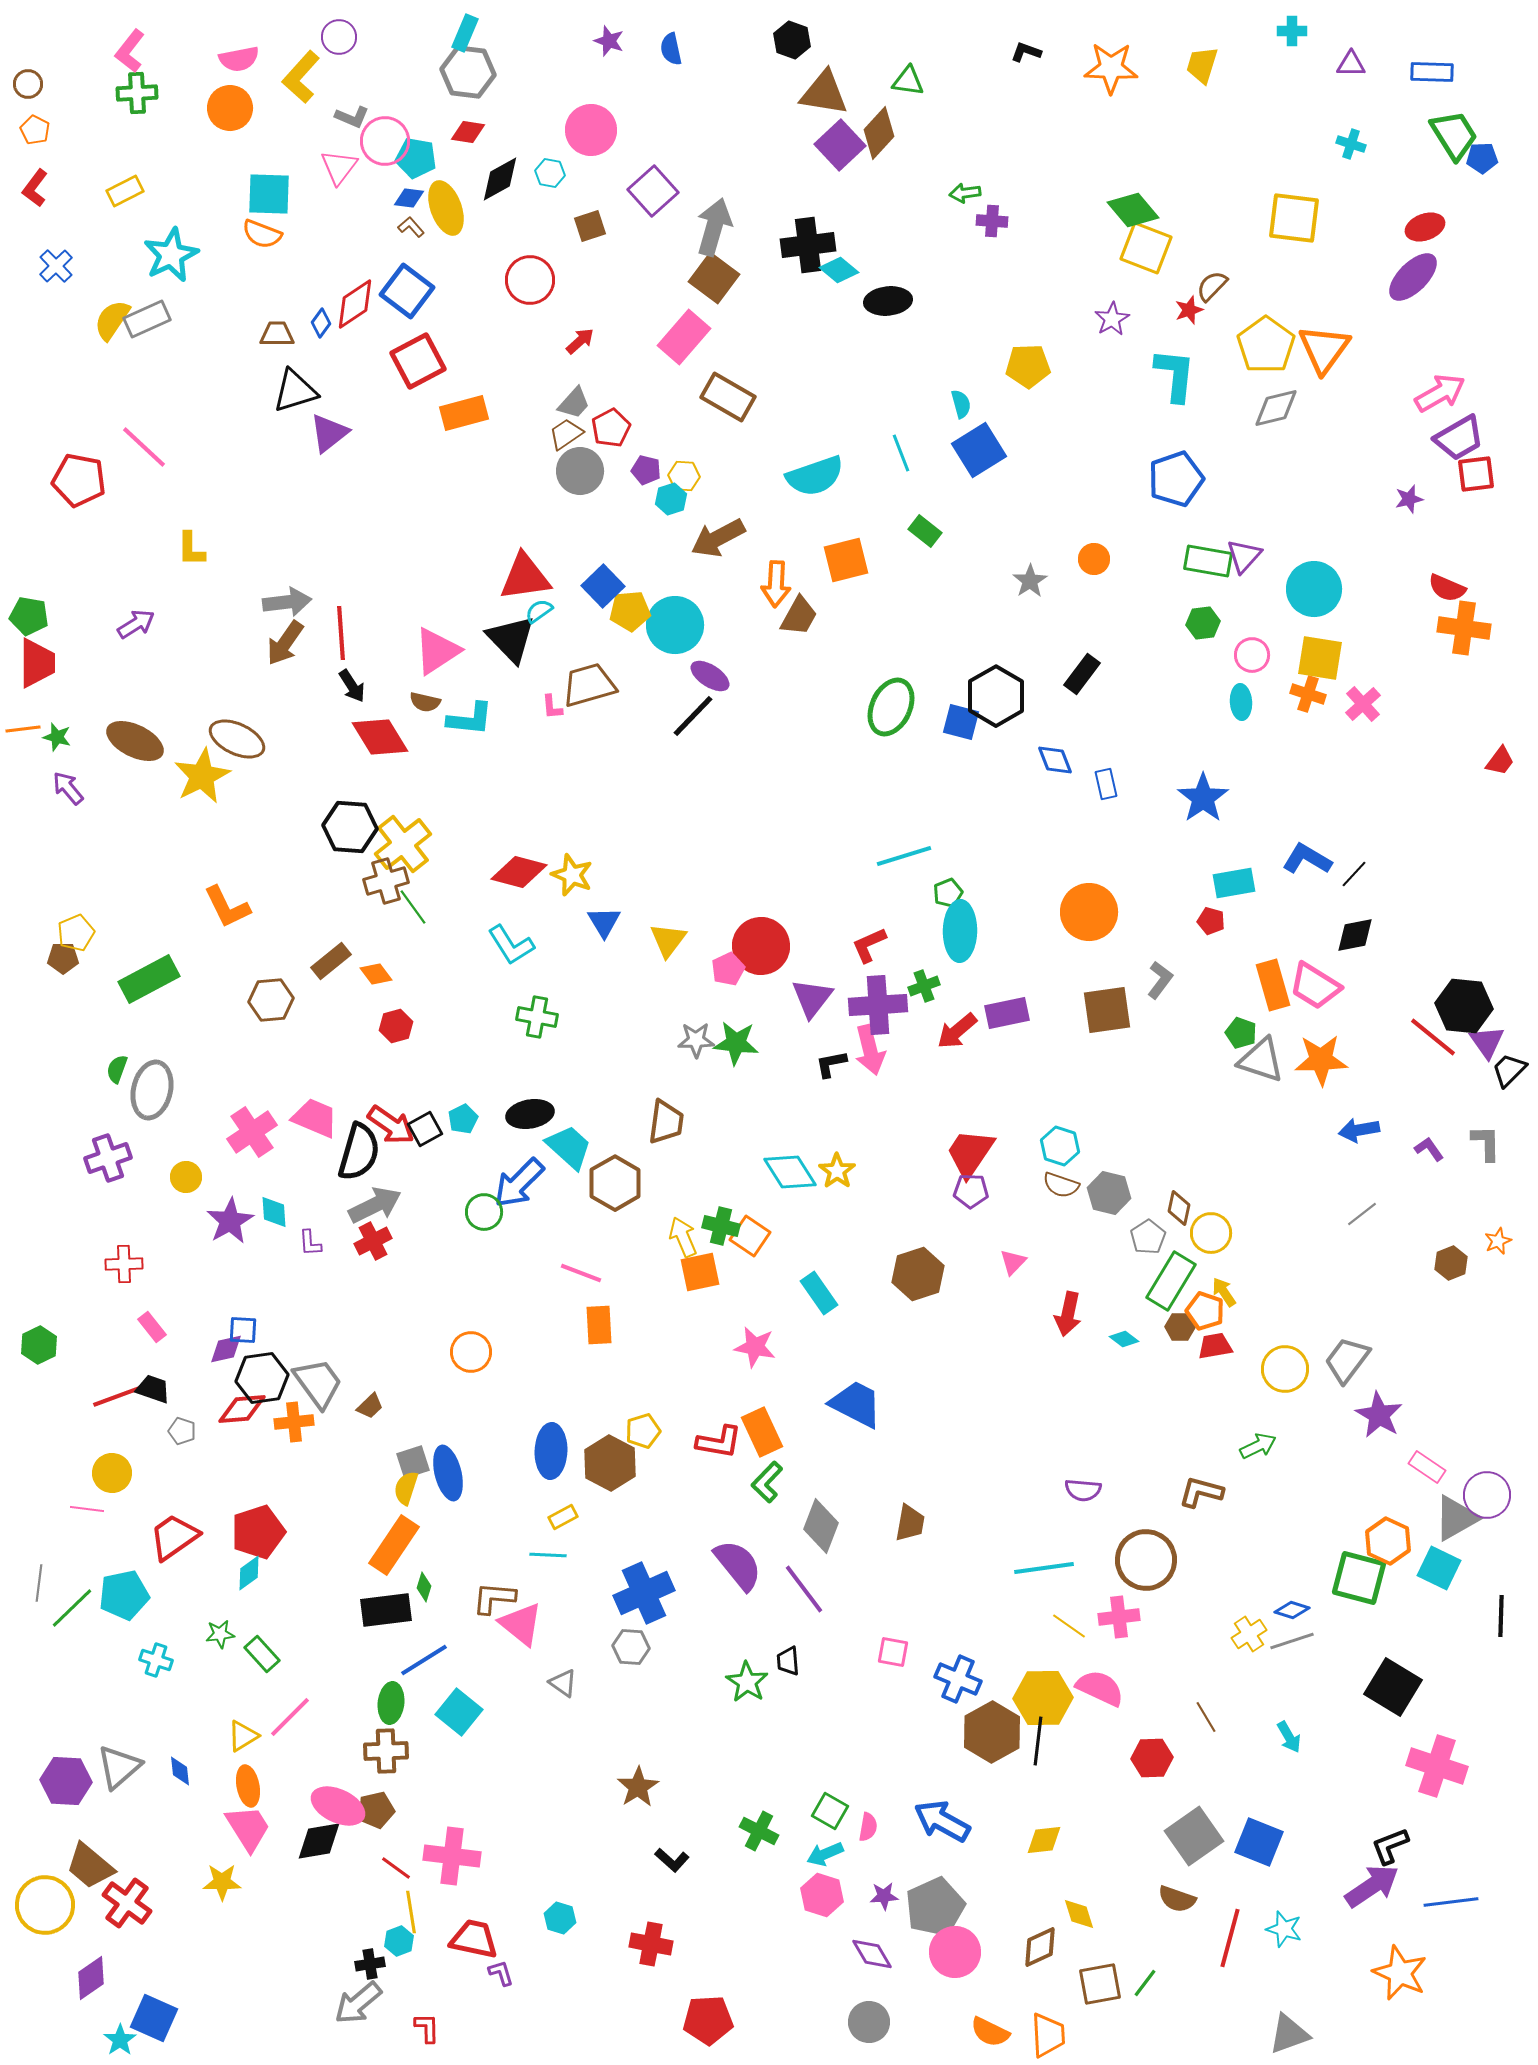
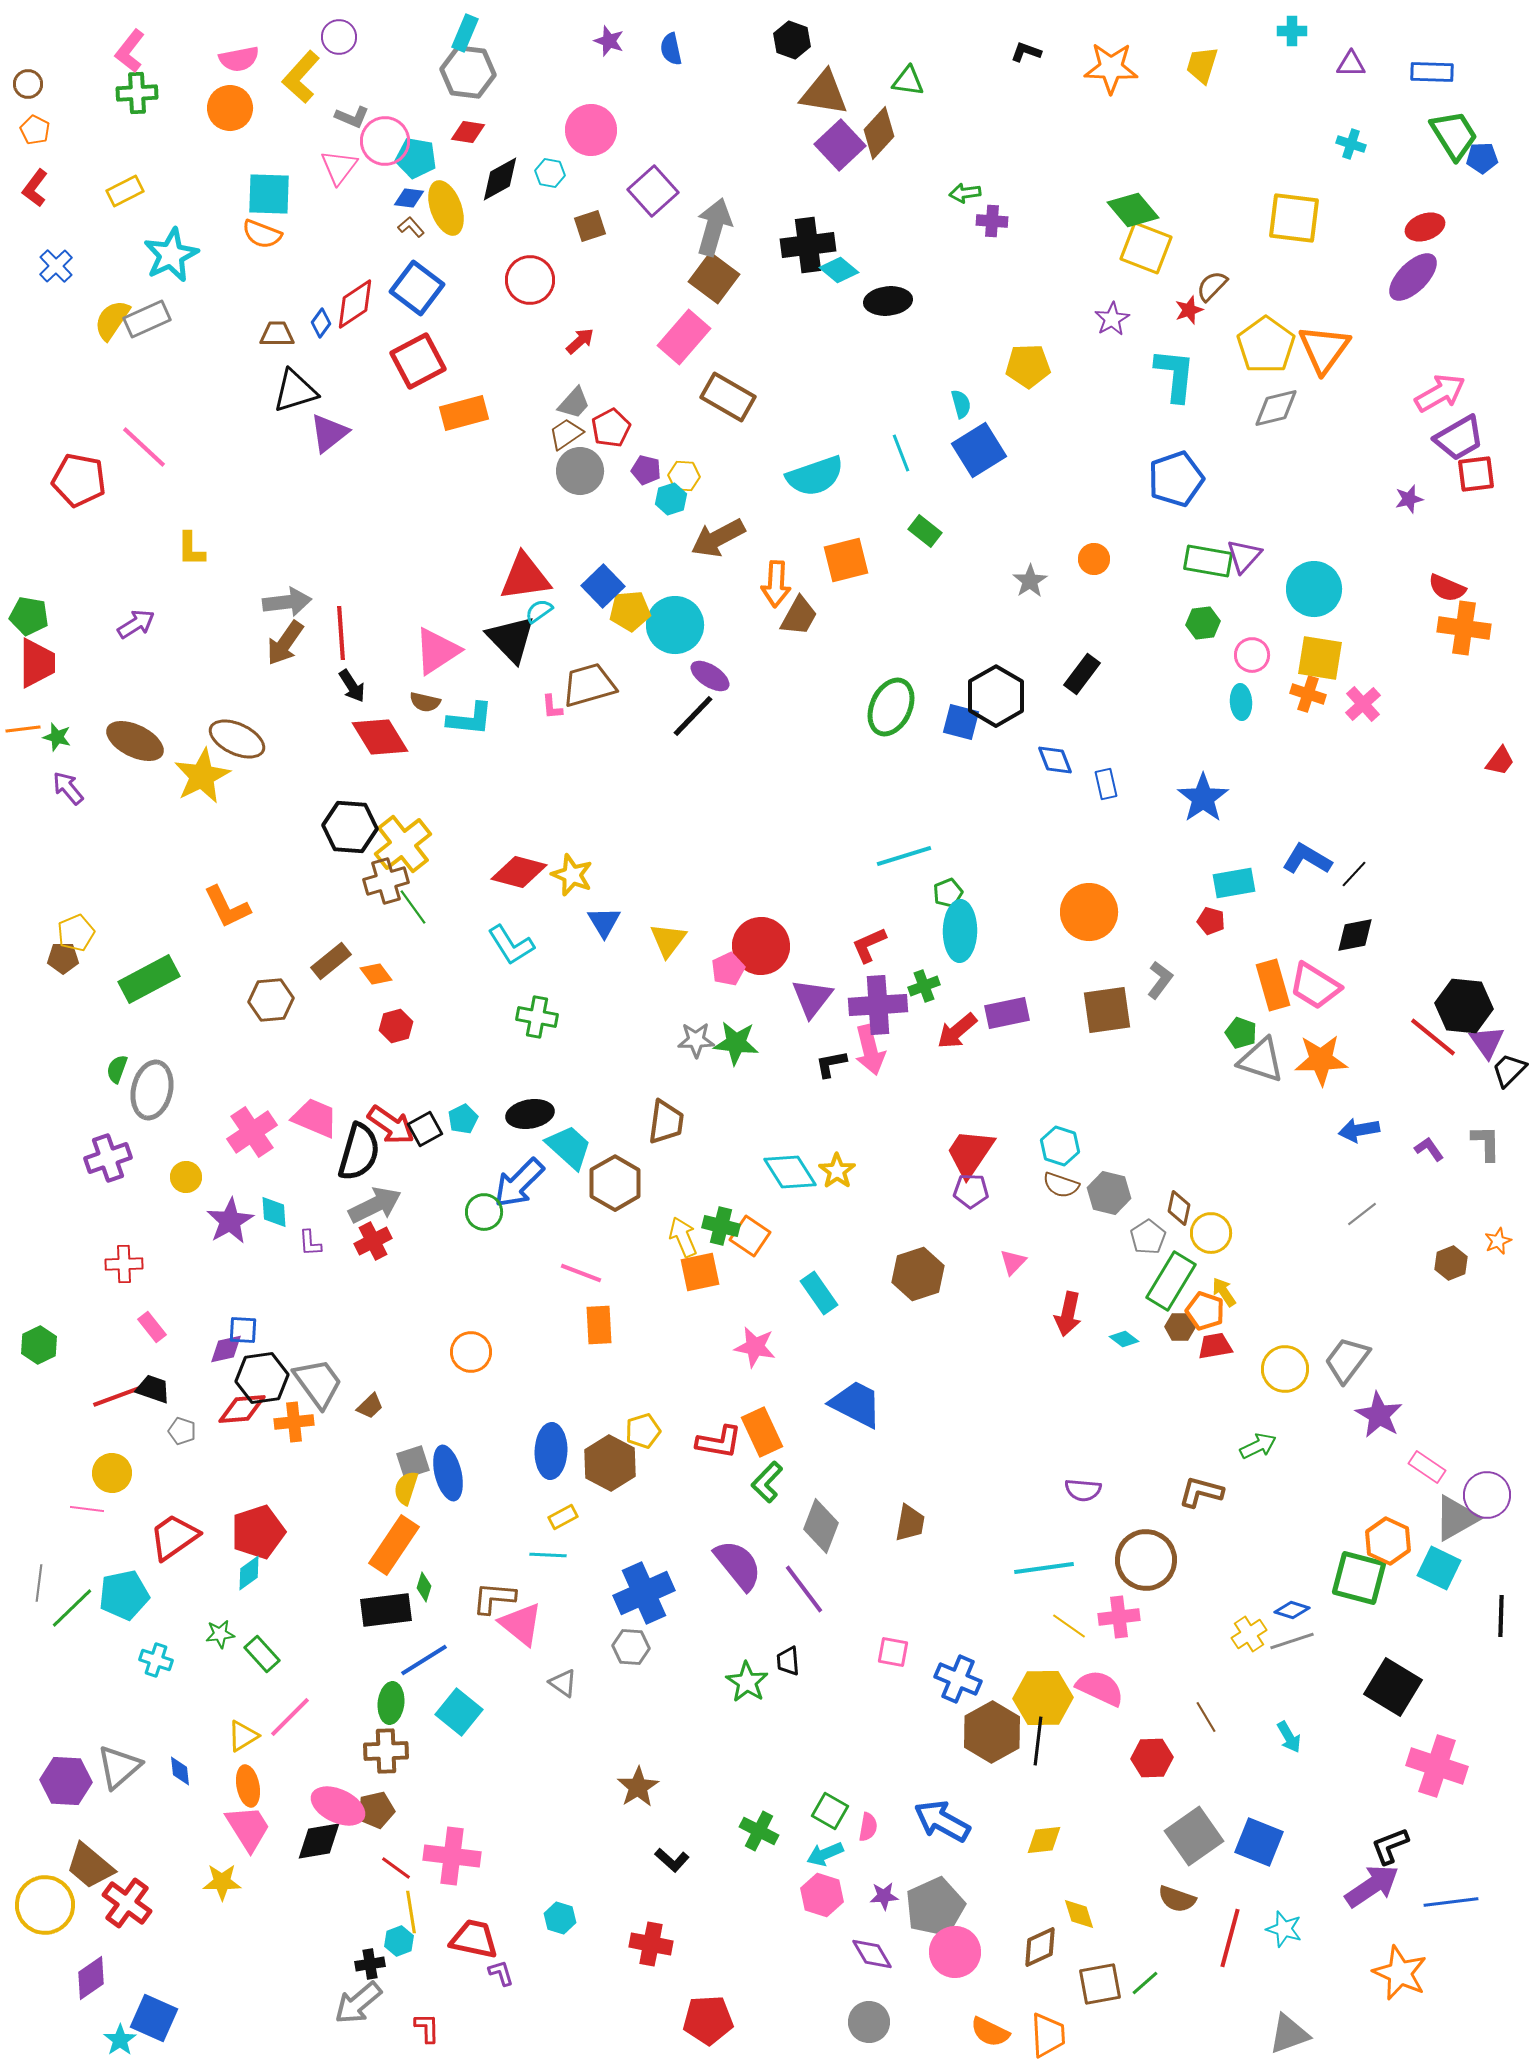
blue square at (407, 291): moved 10 px right, 3 px up
green line at (1145, 1983): rotated 12 degrees clockwise
